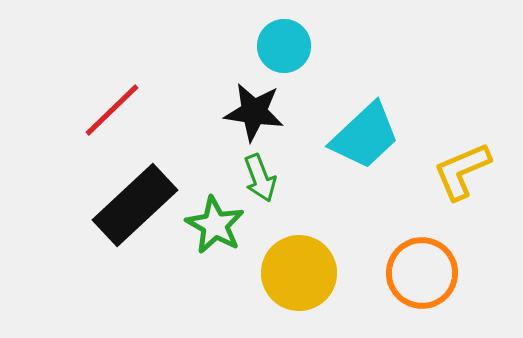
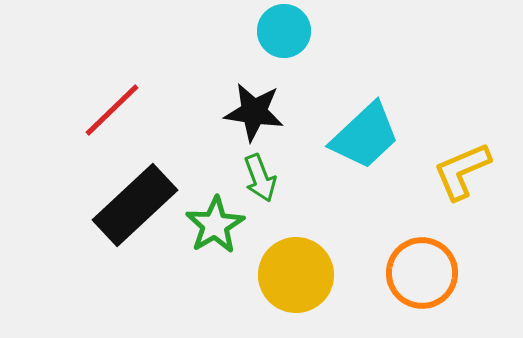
cyan circle: moved 15 px up
green star: rotated 12 degrees clockwise
yellow circle: moved 3 px left, 2 px down
